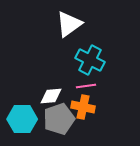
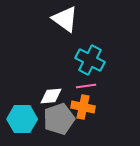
white triangle: moved 4 px left, 5 px up; rotated 48 degrees counterclockwise
